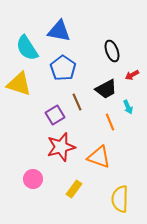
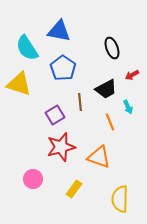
black ellipse: moved 3 px up
brown line: moved 3 px right; rotated 18 degrees clockwise
